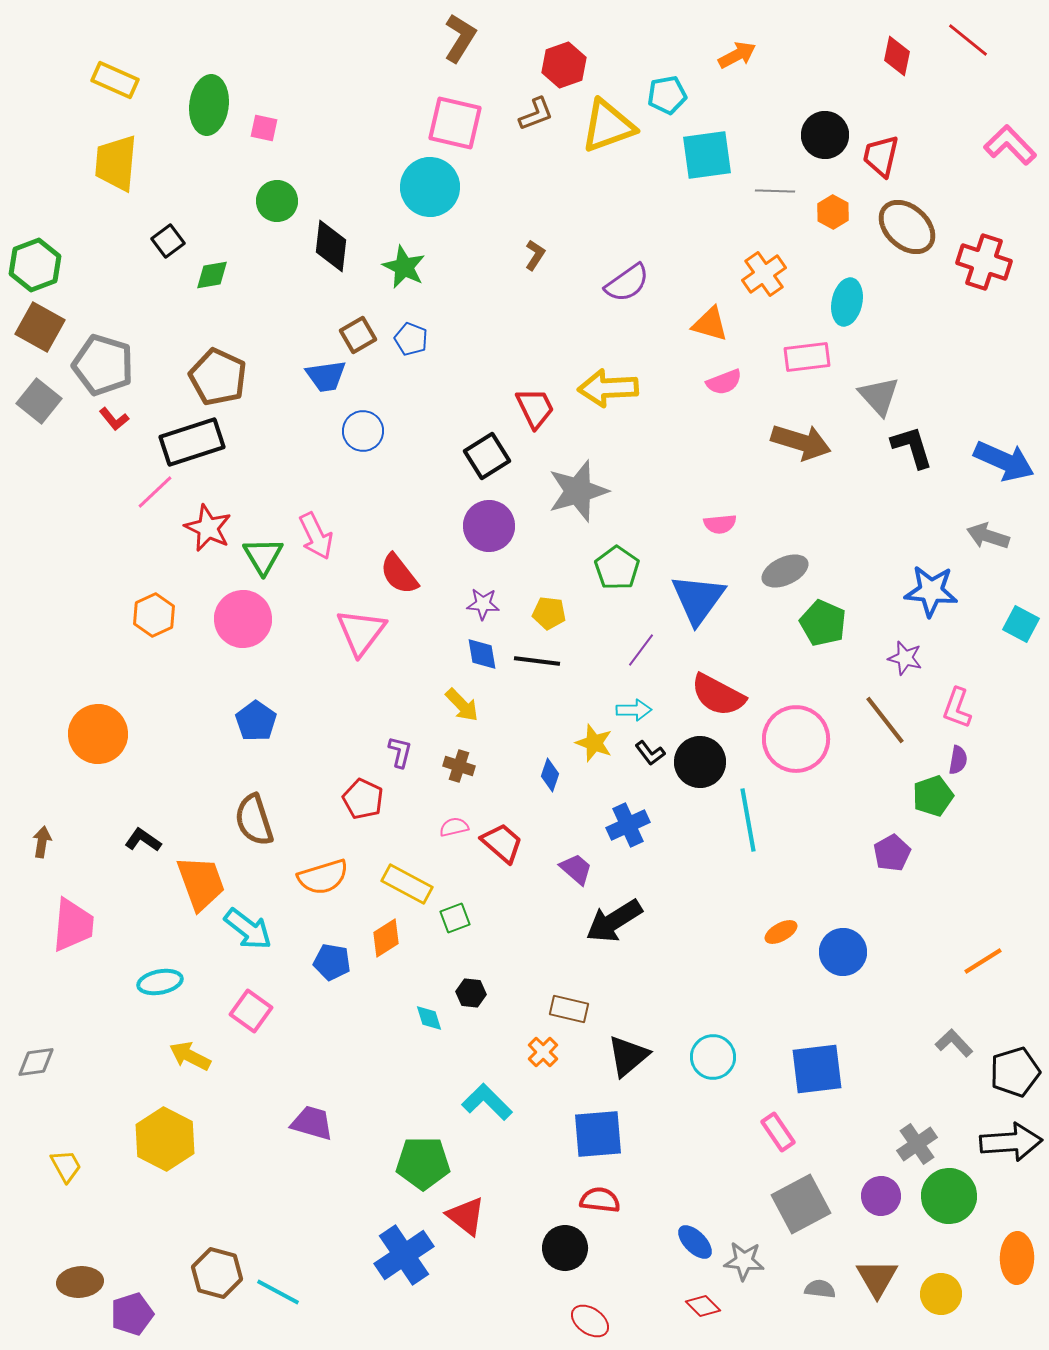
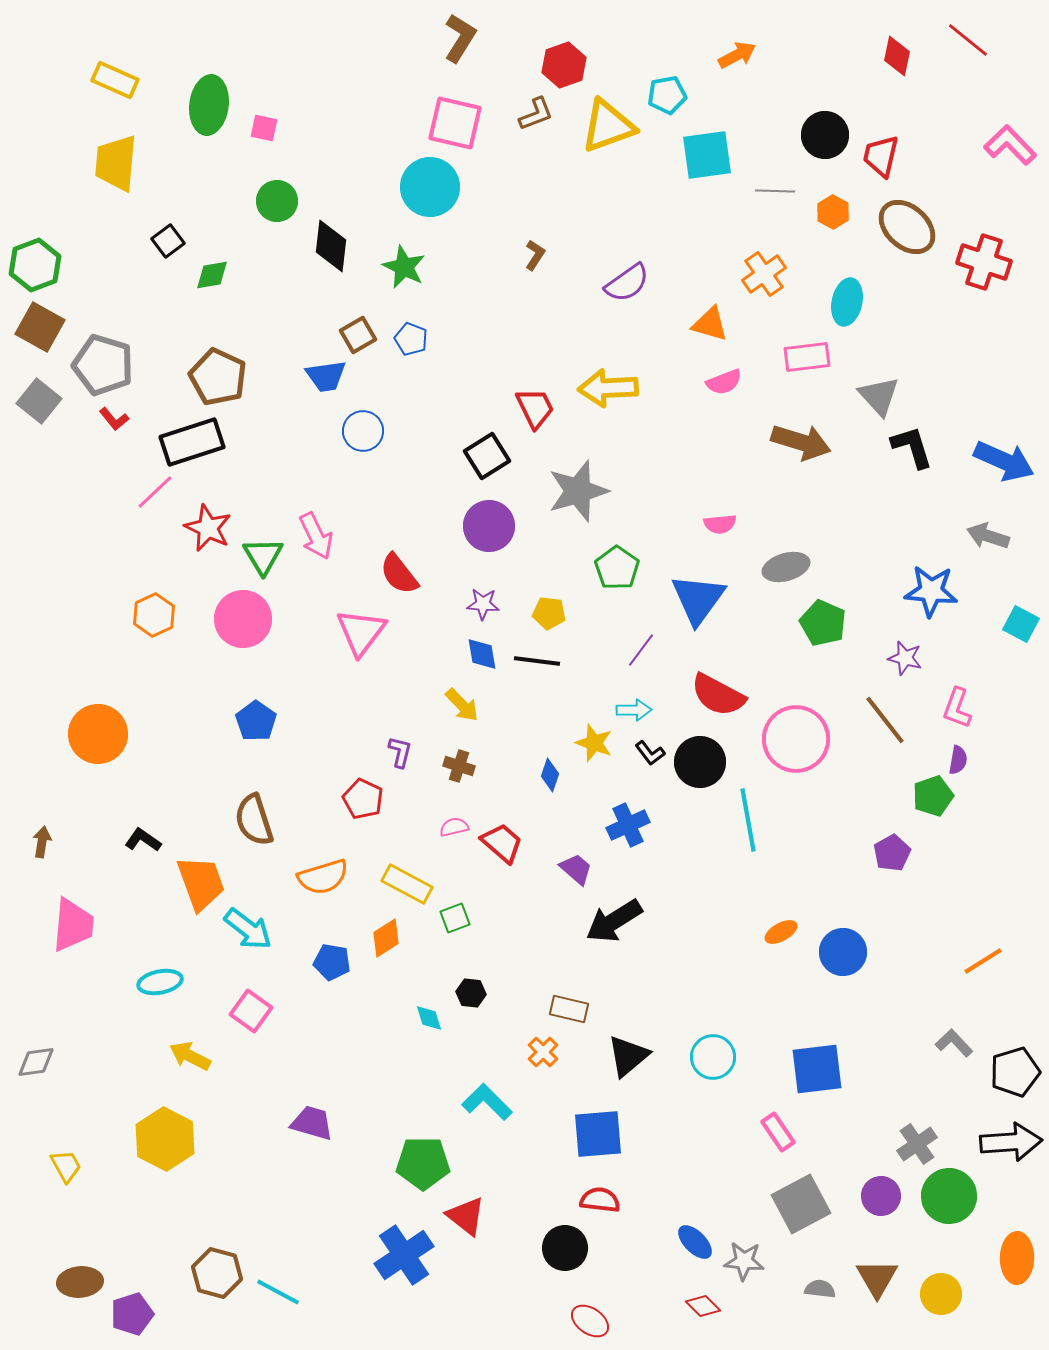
gray ellipse at (785, 571): moved 1 px right, 4 px up; rotated 9 degrees clockwise
